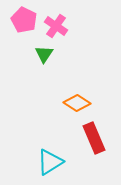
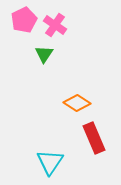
pink pentagon: rotated 20 degrees clockwise
pink cross: moved 1 px left, 1 px up
cyan triangle: rotated 24 degrees counterclockwise
